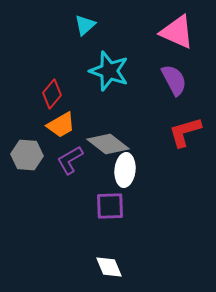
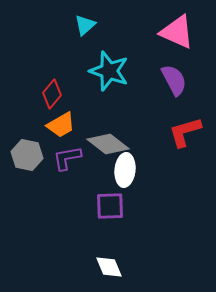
gray hexagon: rotated 8 degrees clockwise
purple L-shape: moved 3 px left, 2 px up; rotated 20 degrees clockwise
